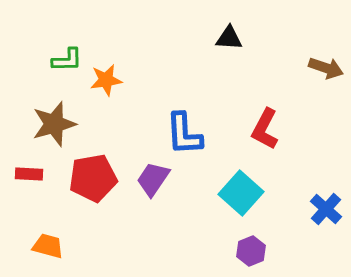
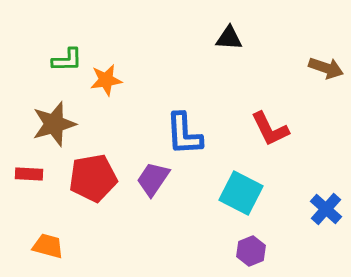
red L-shape: moved 5 px right; rotated 54 degrees counterclockwise
cyan square: rotated 15 degrees counterclockwise
